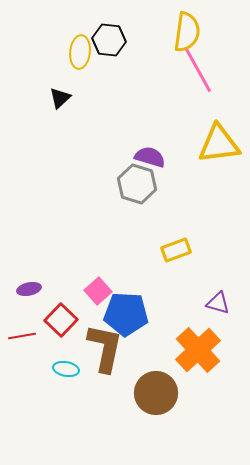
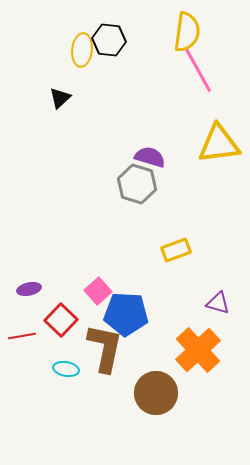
yellow ellipse: moved 2 px right, 2 px up
